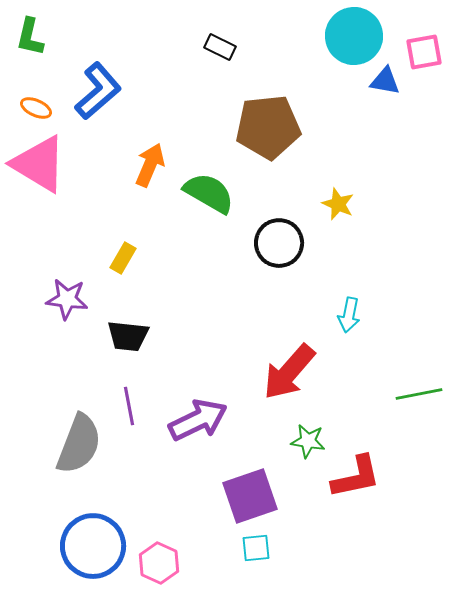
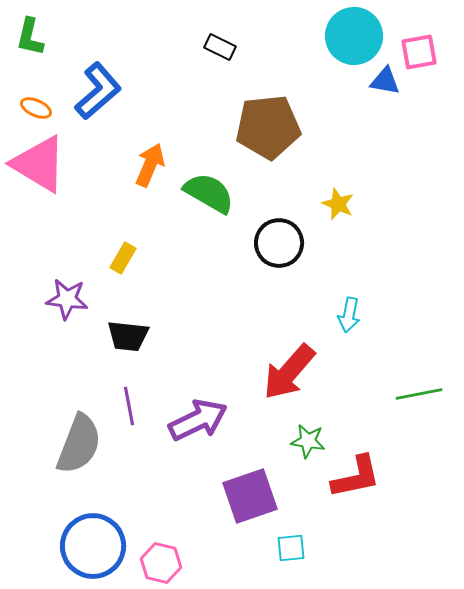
pink square: moved 5 px left
cyan square: moved 35 px right
pink hexagon: moved 2 px right; rotated 12 degrees counterclockwise
